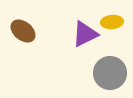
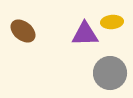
purple triangle: rotated 24 degrees clockwise
